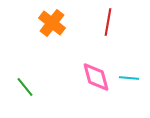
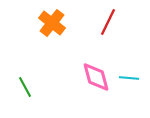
red line: rotated 16 degrees clockwise
green line: rotated 10 degrees clockwise
